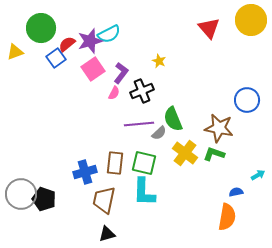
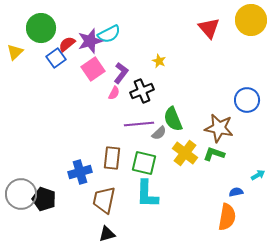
yellow triangle: rotated 24 degrees counterclockwise
brown rectangle: moved 3 px left, 5 px up
blue cross: moved 5 px left
cyan L-shape: moved 3 px right, 2 px down
